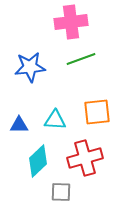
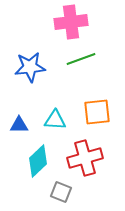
gray square: rotated 20 degrees clockwise
